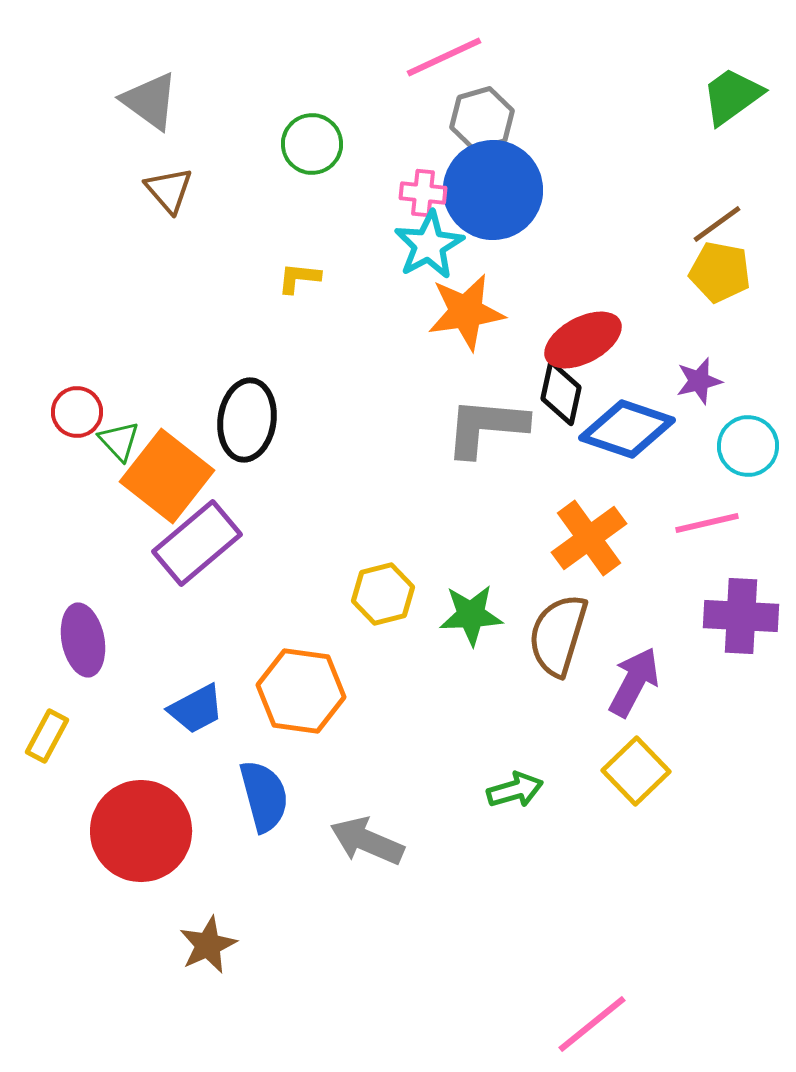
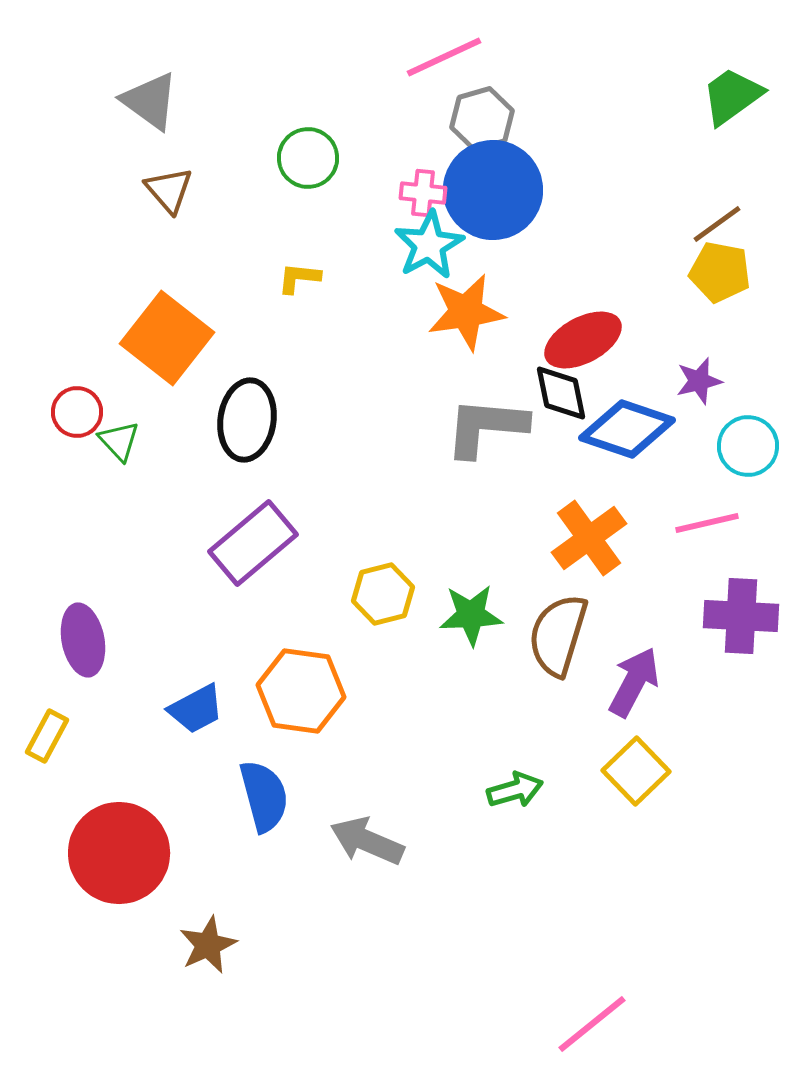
green circle at (312, 144): moved 4 px left, 14 px down
black diamond at (561, 393): rotated 24 degrees counterclockwise
orange square at (167, 476): moved 138 px up
purple rectangle at (197, 543): moved 56 px right
red circle at (141, 831): moved 22 px left, 22 px down
